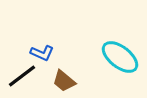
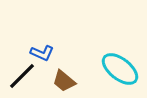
cyan ellipse: moved 12 px down
black line: rotated 8 degrees counterclockwise
